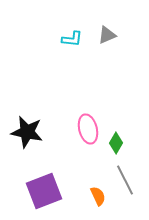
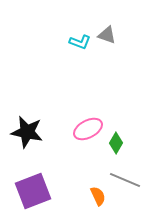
gray triangle: rotated 42 degrees clockwise
cyan L-shape: moved 8 px right, 3 px down; rotated 15 degrees clockwise
pink ellipse: rotated 76 degrees clockwise
gray line: rotated 40 degrees counterclockwise
purple square: moved 11 px left
